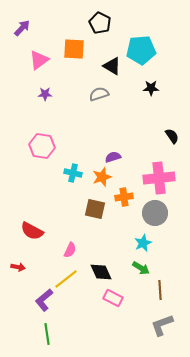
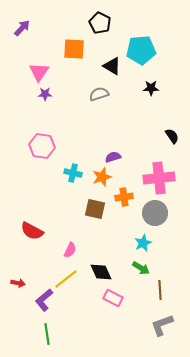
pink triangle: moved 12 px down; rotated 20 degrees counterclockwise
red arrow: moved 16 px down
